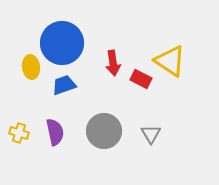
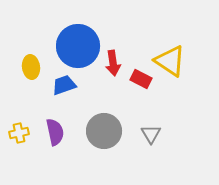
blue circle: moved 16 px right, 3 px down
yellow cross: rotated 30 degrees counterclockwise
